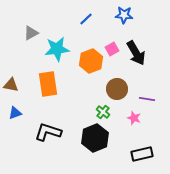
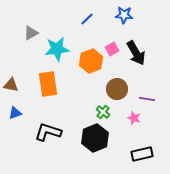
blue line: moved 1 px right
